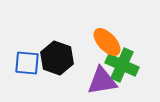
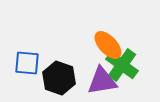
orange ellipse: moved 1 px right, 3 px down
black hexagon: moved 2 px right, 20 px down
green cross: rotated 12 degrees clockwise
